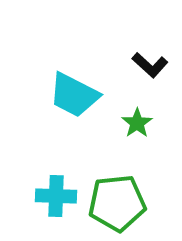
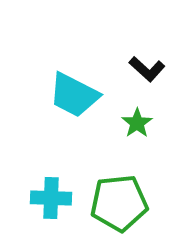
black L-shape: moved 3 px left, 4 px down
cyan cross: moved 5 px left, 2 px down
green pentagon: moved 2 px right
